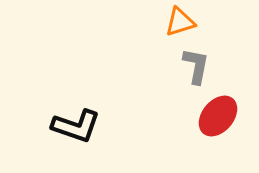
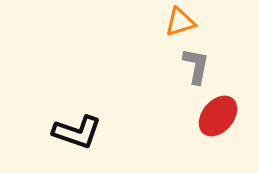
black L-shape: moved 1 px right, 6 px down
